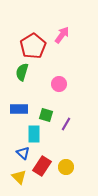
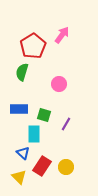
green square: moved 2 px left
